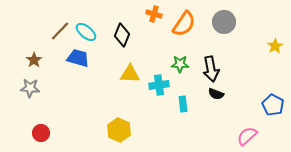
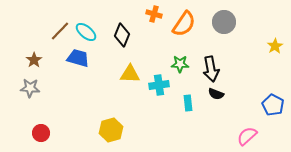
cyan rectangle: moved 5 px right, 1 px up
yellow hexagon: moved 8 px left; rotated 20 degrees clockwise
